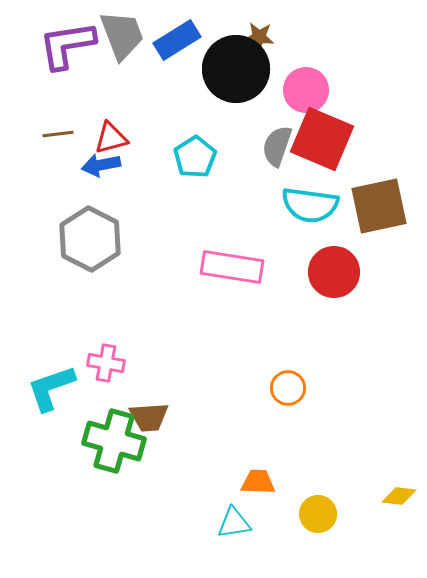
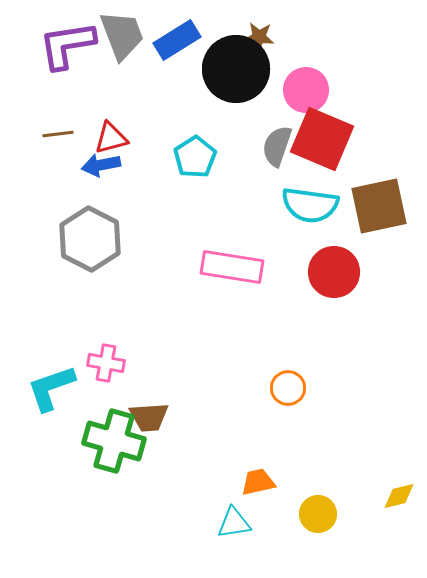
orange trapezoid: rotated 15 degrees counterclockwise
yellow diamond: rotated 20 degrees counterclockwise
